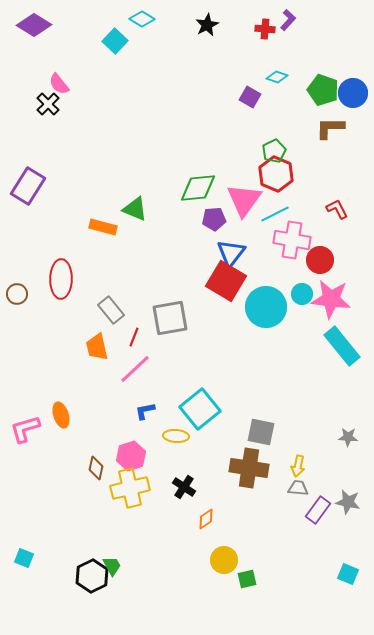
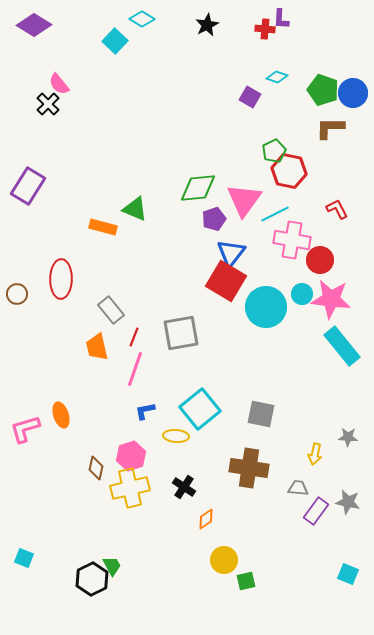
purple L-shape at (288, 20): moved 7 px left, 1 px up; rotated 140 degrees clockwise
red hexagon at (276, 174): moved 13 px right, 3 px up; rotated 12 degrees counterclockwise
purple pentagon at (214, 219): rotated 15 degrees counterclockwise
gray square at (170, 318): moved 11 px right, 15 px down
pink line at (135, 369): rotated 28 degrees counterclockwise
gray square at (261, 432): moved 18 px up
yellow arrow at (298, 466): moved 17 px right, 12 px up
purple rectangle at (318, 510): moved 2 px left, 1 px down
black hexagon at (92, 576): moved 3 px down
green square at (247, 579): moved 1 px left, 2 px down
